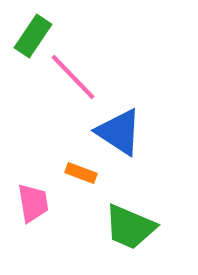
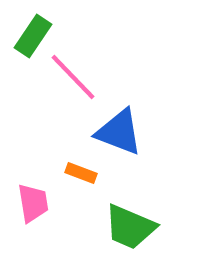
blue triangle: rotated 12 degrees counterclockwise
